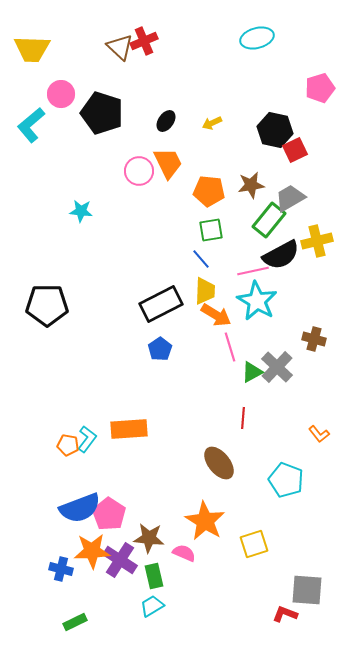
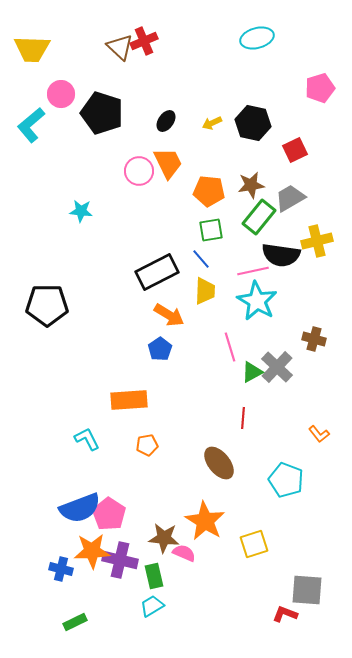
black hexagon at (275, 130): moved 22 px left, 7 px up
green rectangle at (269, 220): moved 10 px left, 3 px up
black semicircle at (281, 255): rotated 36 degrees clockwise
black rectangle at (161, 304): moved 4 px left, 32 px up
orange arrow at (216, 315): moved 47 px left
orange rectangle at (129, 429): moved 29 px up
cyan L-shape at (87, 439): rotated 64 degrees counterclockwise
orange pentagon at (68, 445): moved 79 px right; rotated 20 degrees counterclockwise
brown star at (149, 538): moved 15 px right
purple cross at (120, 560): rotated 20 degrees counterclockwise
